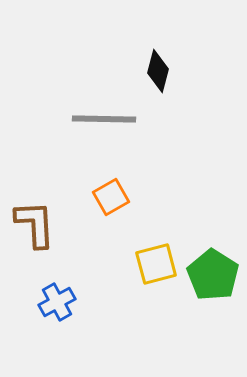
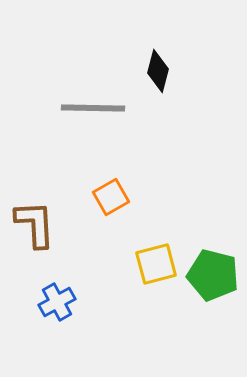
gray line: moved 11 px left, 11 px up
green pentagon: rotated 18 degrees counterclockwise
